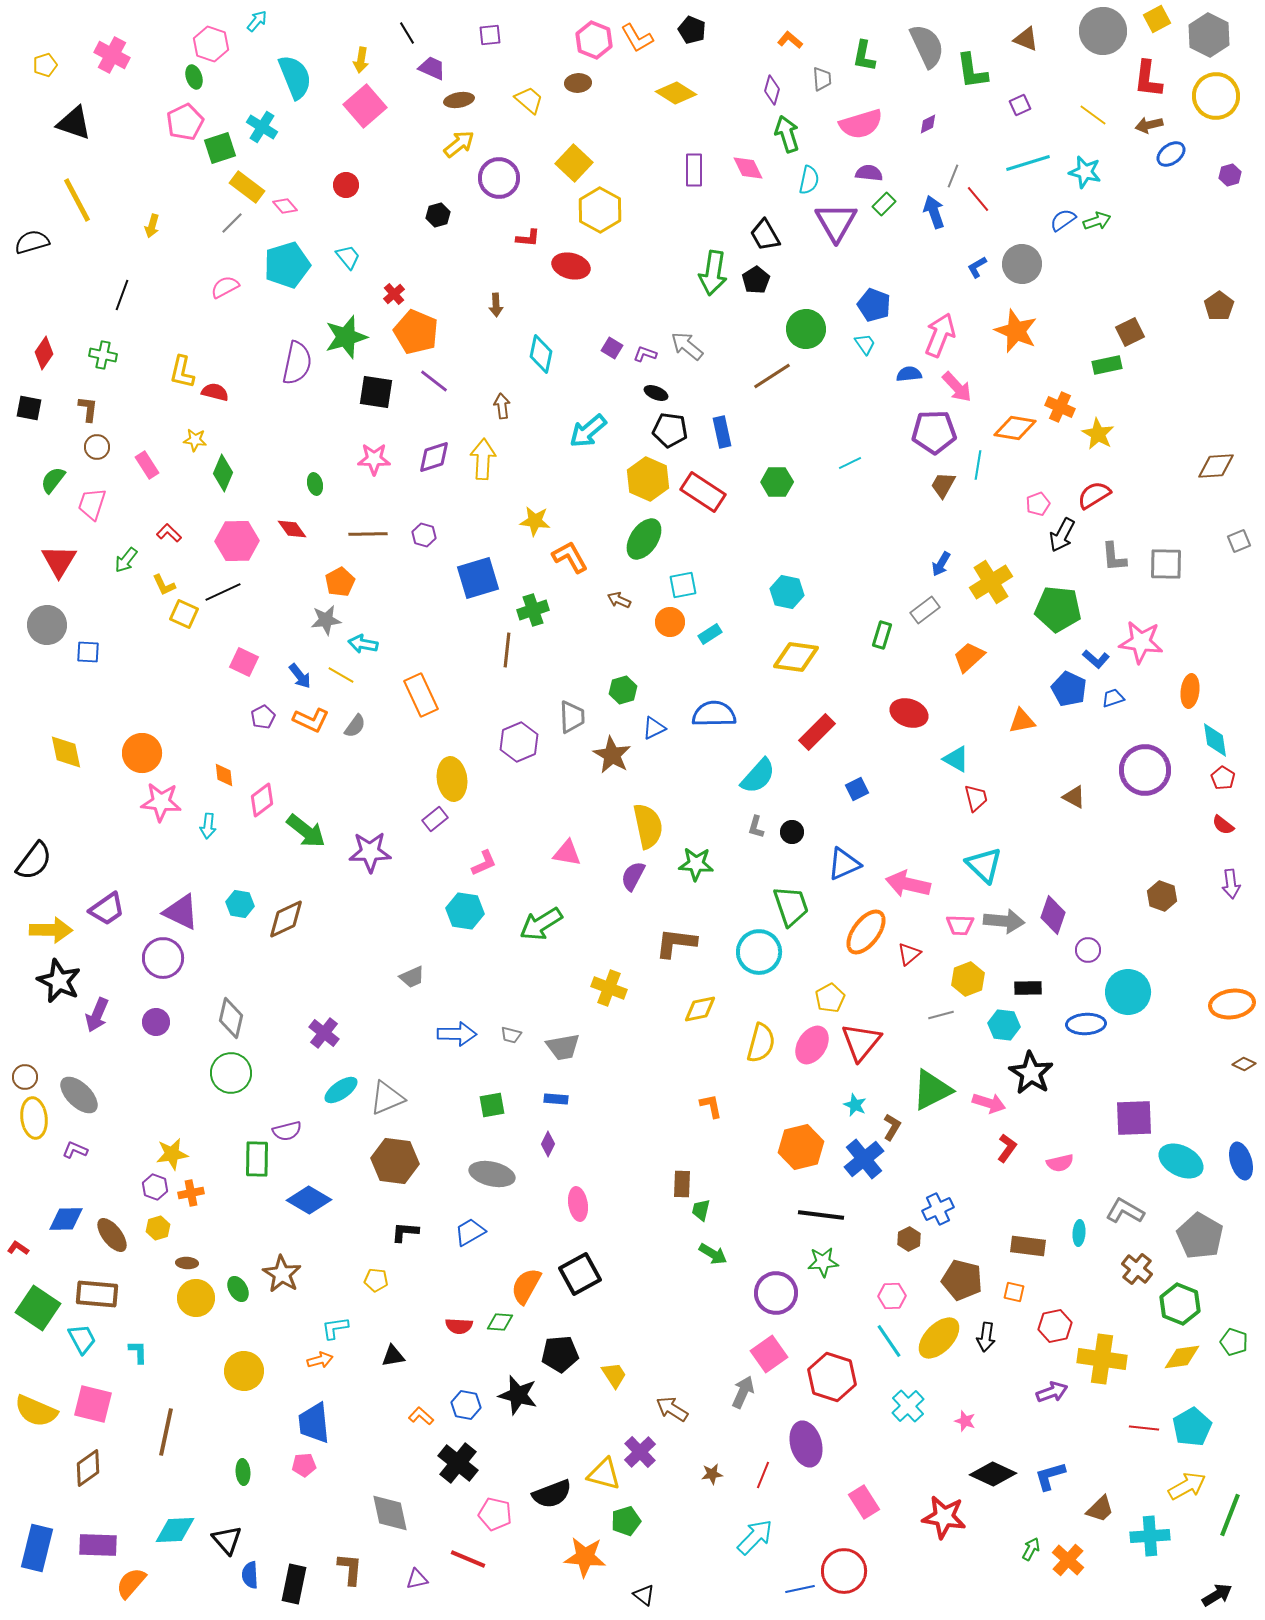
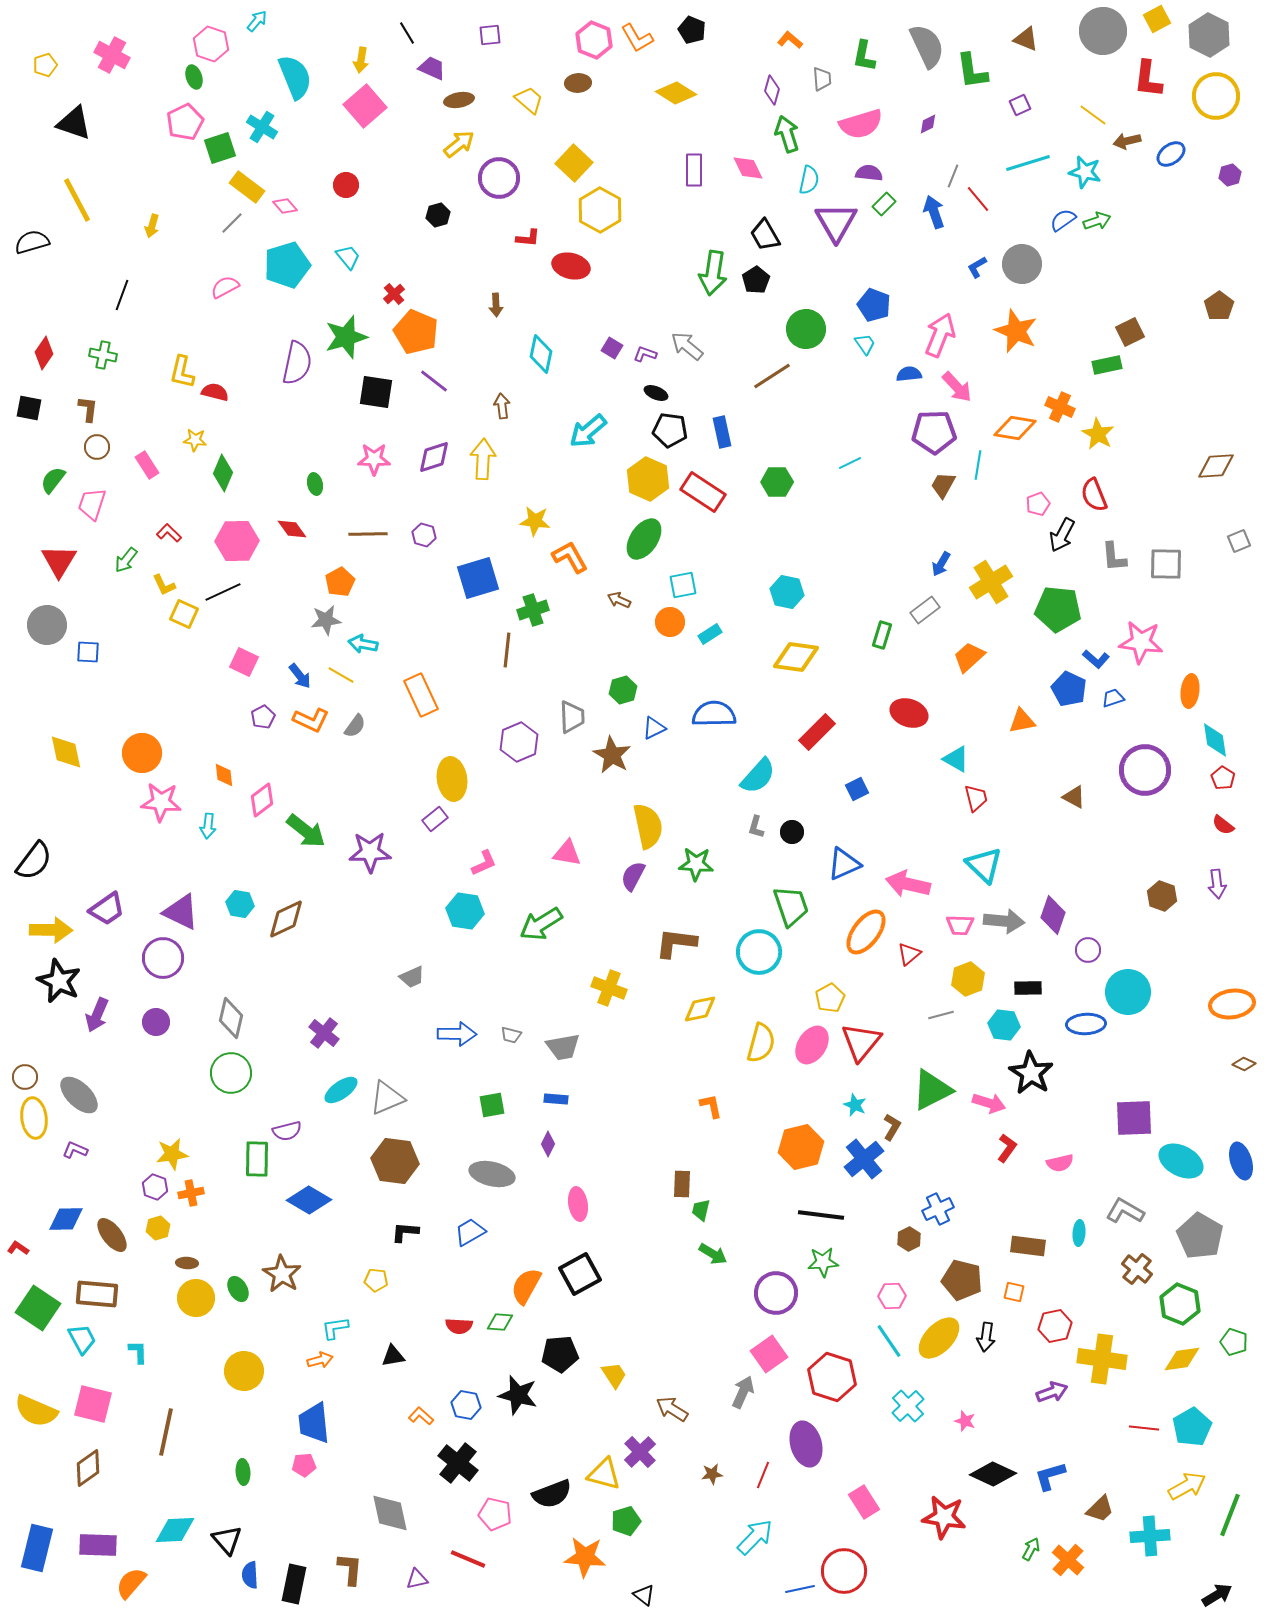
brown arrow at (1149, 125): moved 22 px left, 16 px down
red semicircle at (1094, 495): rotated 80 degrees counterclockwise
purple arrow at (1231, 884): moved 14 px left
yellow diamond at (1182, 1357): moved 2 px down
